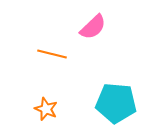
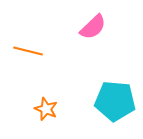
orange line: moved 24 px left, 3 px up
cyan pentagon: moved 1 px left, 2 px up
